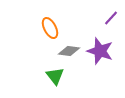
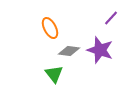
purple star: moved 1 px up
green triangle: moved 1 px left, 2 px up
